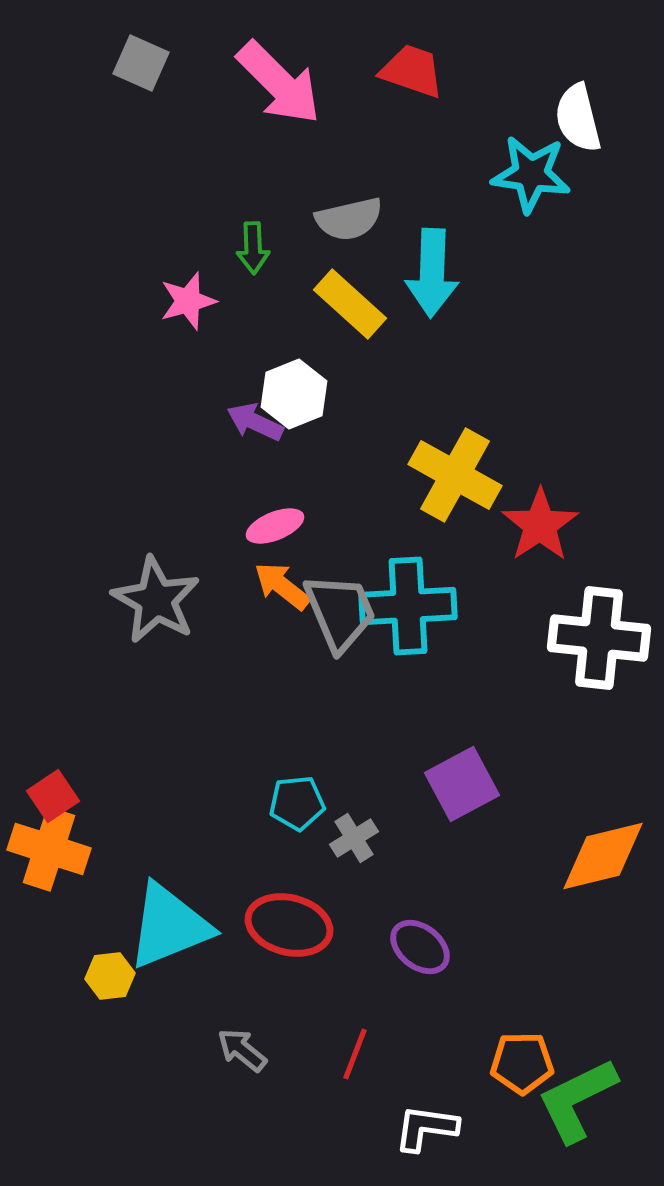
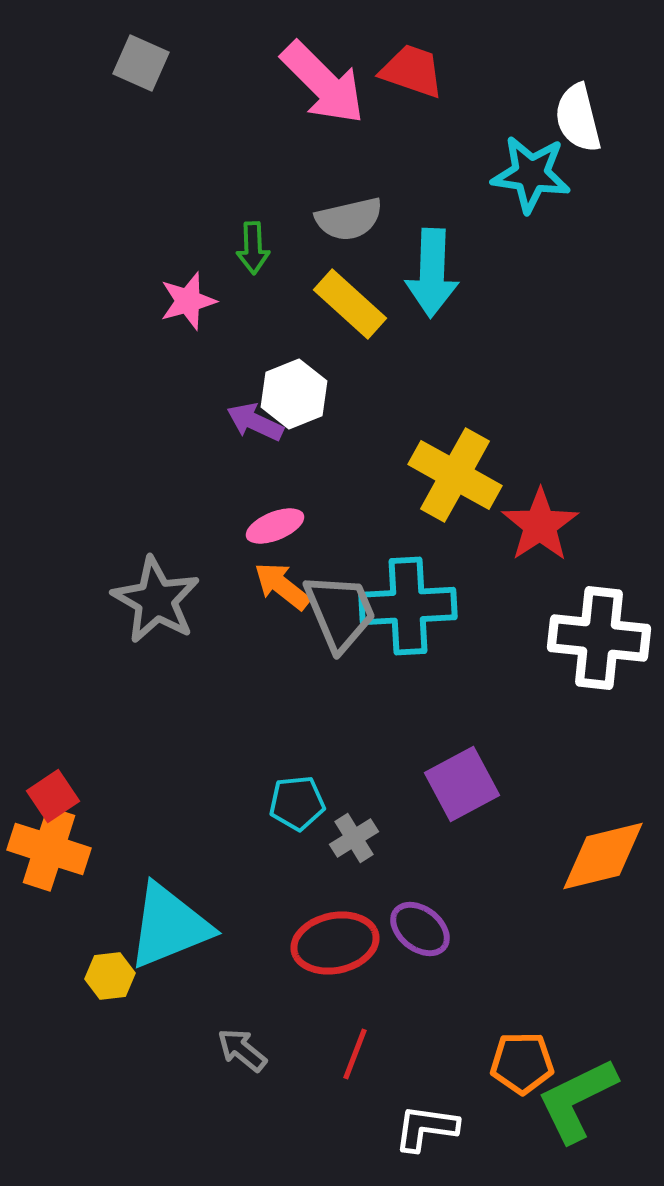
pink arrow: moved 44 px right
red ellipse: moved 46 px right, 18 px down; rotated 26 degrees counterclockwise
purple ellipse: moved 18 px up
